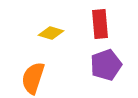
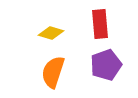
orange semicircle: moved 20 px right, 6 px up
